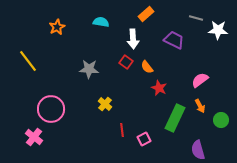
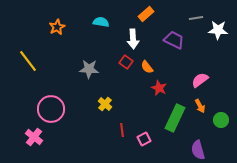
gray line: rotated 24 degrees counterclockwise
